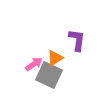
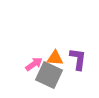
purple L-shape: moved 1 px right, 19 px down
orange triangle: rotated 36 degrees clockwise
